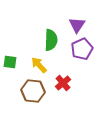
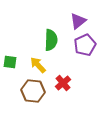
purple triangle: moved 1 px right, 4 px up; rotated 18 degrees clockwise
purple pentagon: moved 3 px right, 4 px up
yellow arrow: moved 1 px left
